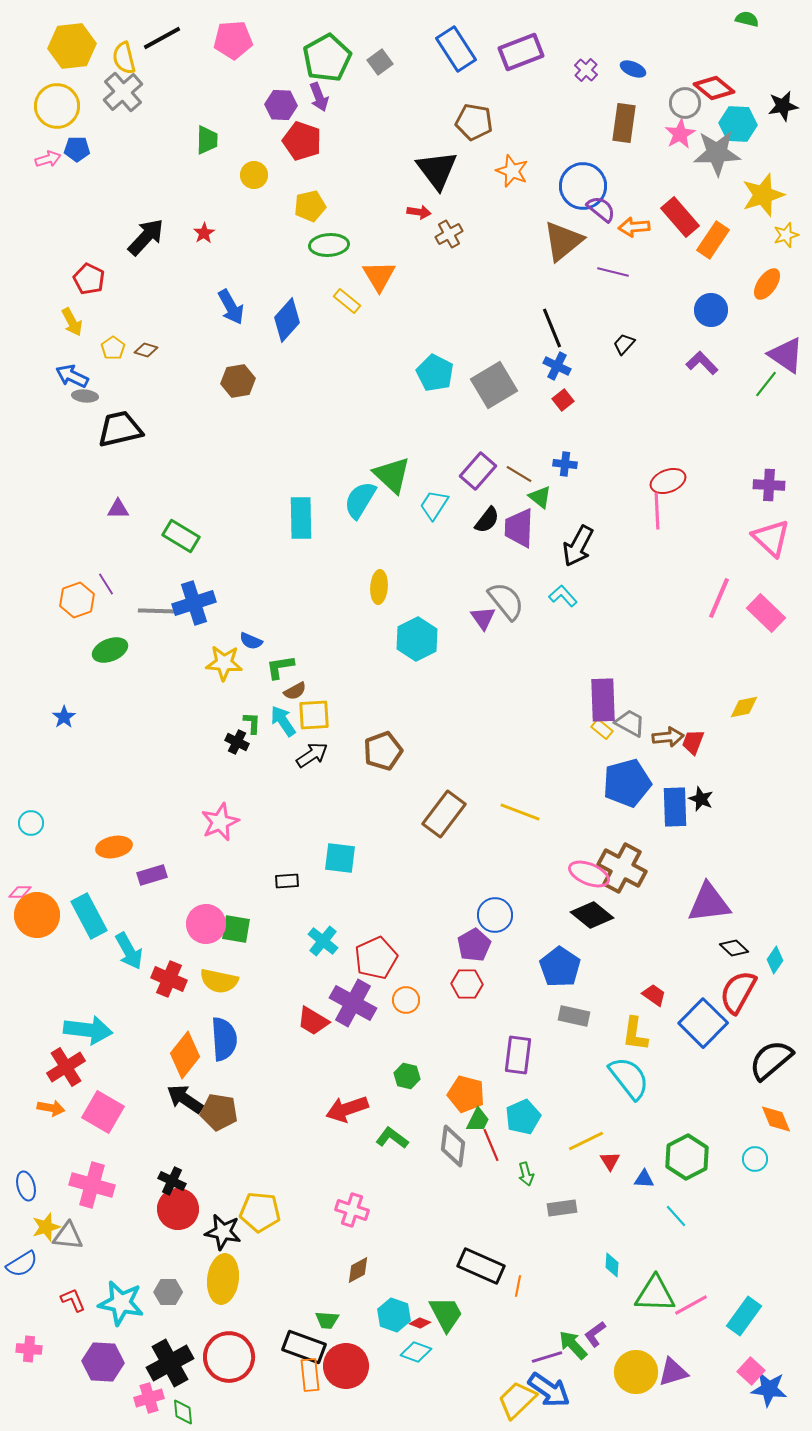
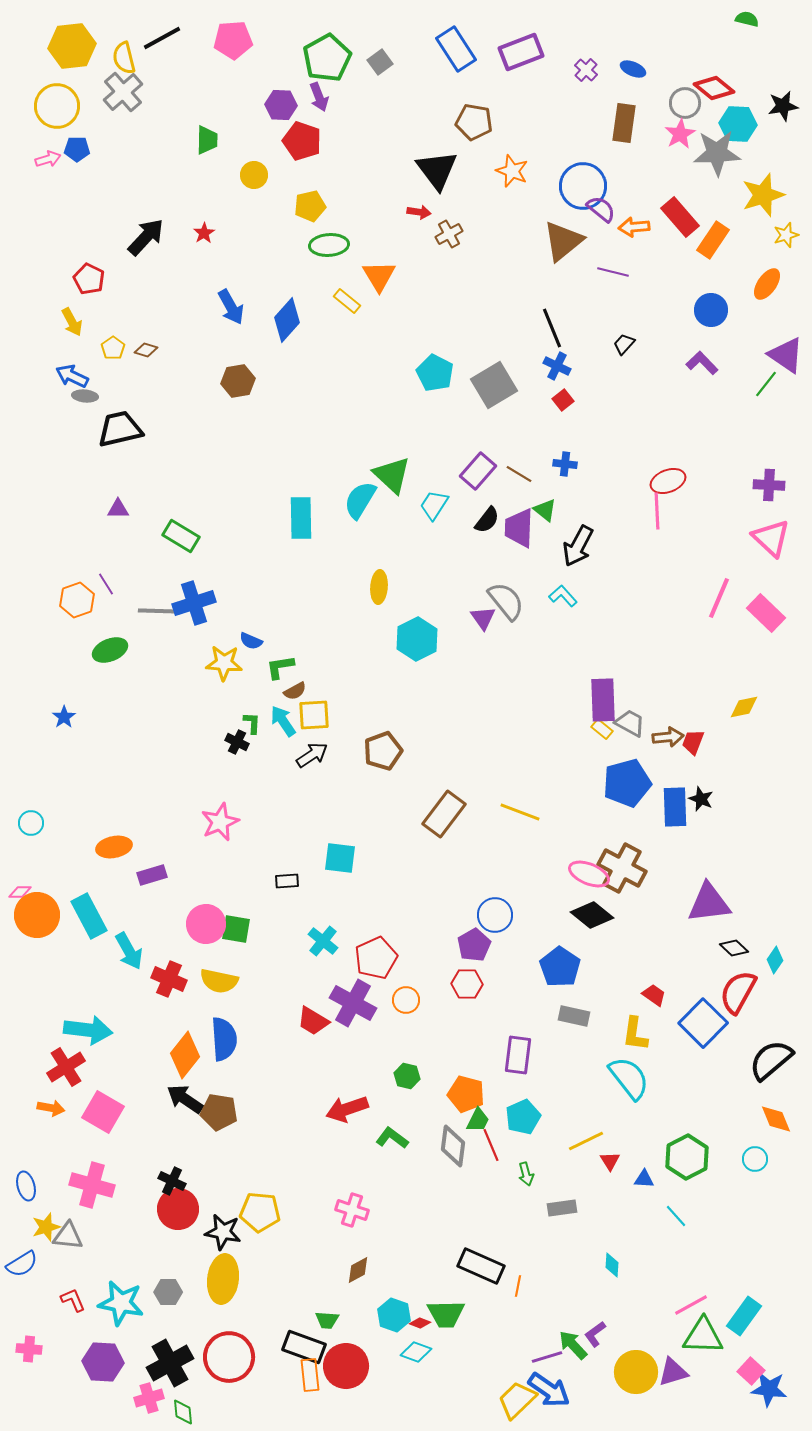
green triangle at (540, 497): moved 5 px right, 13 px down
green triangle at (655, 1294): moved 48 px right, 42 px down
green trapezoid at (446, 1314): rotated 117 degrees clockwise
